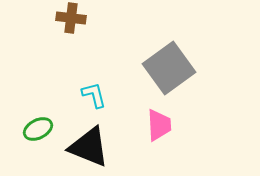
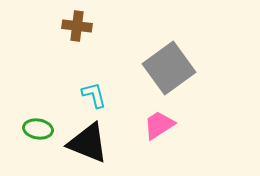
brown cross: moved 6 px right, 8 px down
pink trapezoid: rotated 120 degrees counterclockwise
green ellipse: rotated 36 degrees clockwise
black triangle: moved 1 px left, 4 px up
